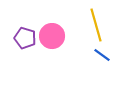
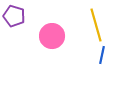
purple pentagon: moved 11 px left, 22 px up
blue line: rotated 66 degrees clockwise
